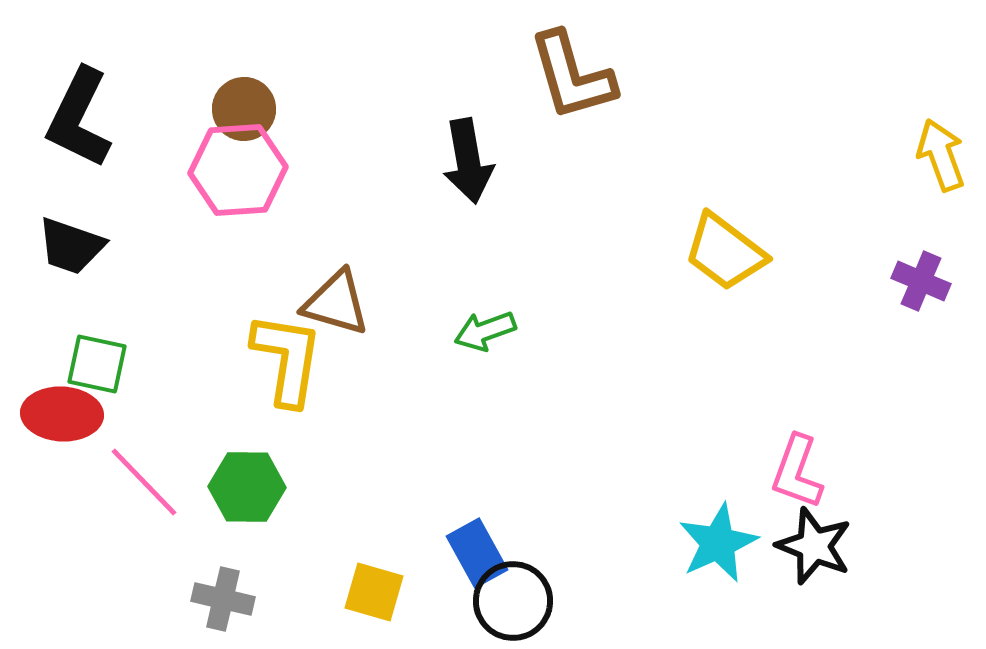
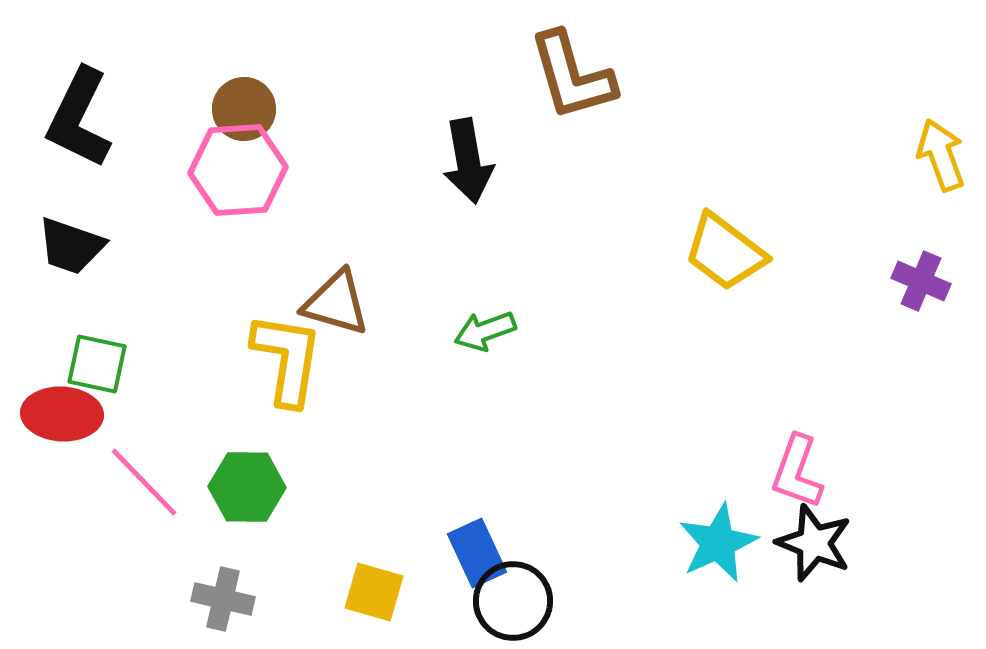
black star: moved 3 px up
blue rectangle: rotated 4 degrees clockwise
